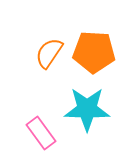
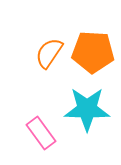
orange pentagon: moved 1 px left
